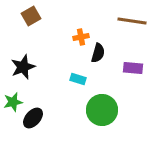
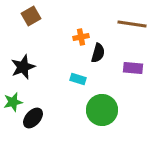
brown line: moved 3 px down
